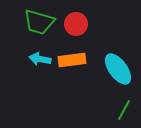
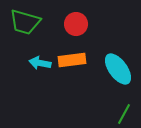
green trapezoid: moved 14 px left
cyan arrow: moved 4 px down
green line: moved 4 px down
